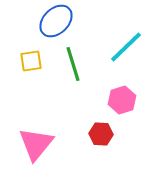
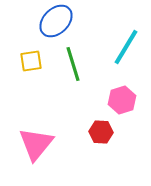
cyan line: rotated 15 degrees counterclockwise
red hexagon: moved 2 px up
